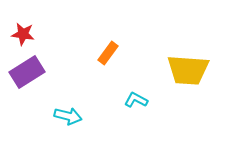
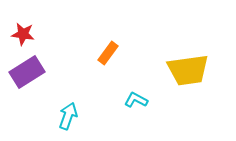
yellow trapezoid: rotated 12 degrees counterclockwise
cyan arrow: rotated 84 degrees counterclockwise
